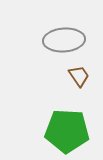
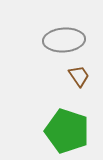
green pentagon: rotated 15 degrees clockwise
